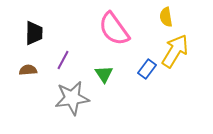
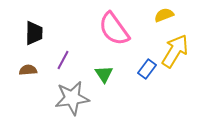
yellow semicircle: moved 2 px left, 2 px up; rotated 78 degrees clockwise
